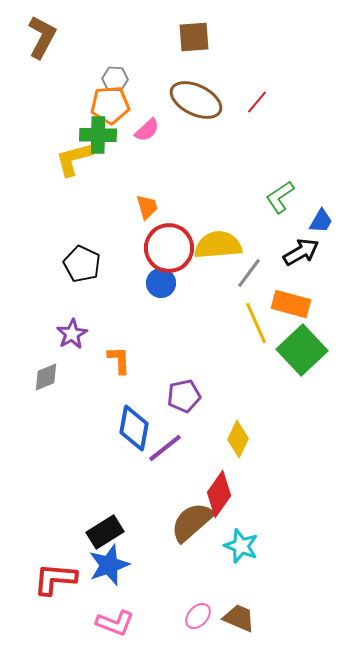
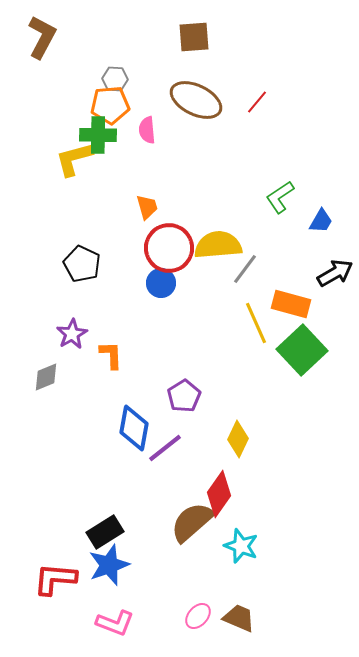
pink semicircle: rotated 128 degrees clockwise
black arrow: moved 34 px right, 21 px down
gray line: moved 4 px left, 4 px up
orange L-shape: moved 8 px left, 5 px up
purple pentagon: rotated 20 degrees counterclockwise
